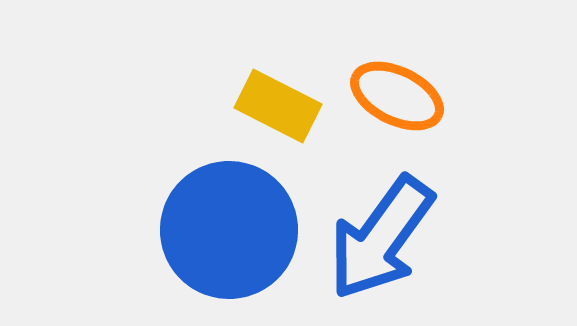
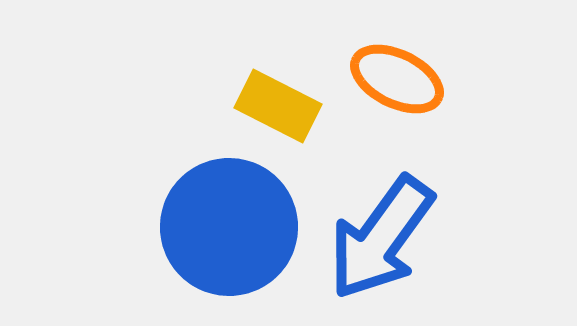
orange ellipse: moved 17 px up
blue circle: moved 3 px up
